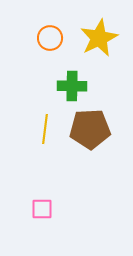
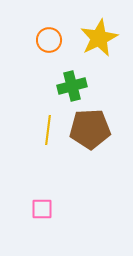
orange circle: moved 1 px left, 2 px down
green cross: rotated 16 degrees counterclockwise
yellow line: moved 3 px right, 1 px down
